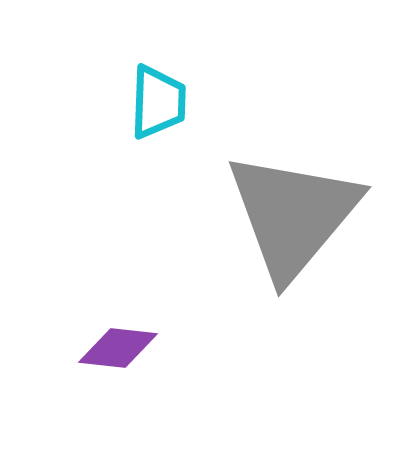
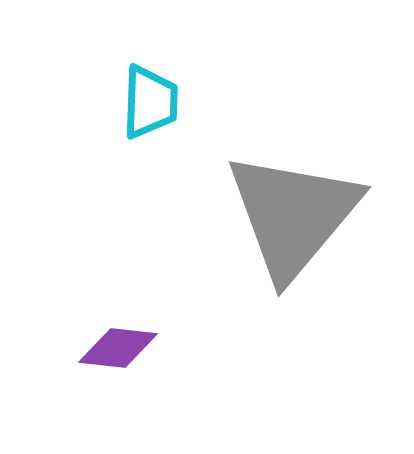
cyan trapezoid: moved 8 px left
